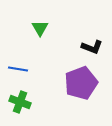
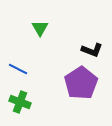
black L-shape: moved 3 px down
blue line: rotated 18 degrees clockwise
purple pentagon: rotated 12 degrees counterclockwise
